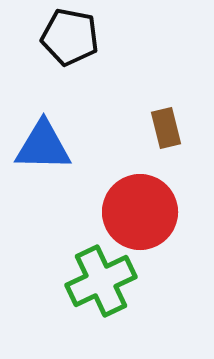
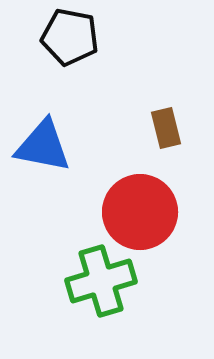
blue triangle: rotated 10 degrees clockwise
green cross: rotated 8 degrees clockwise
